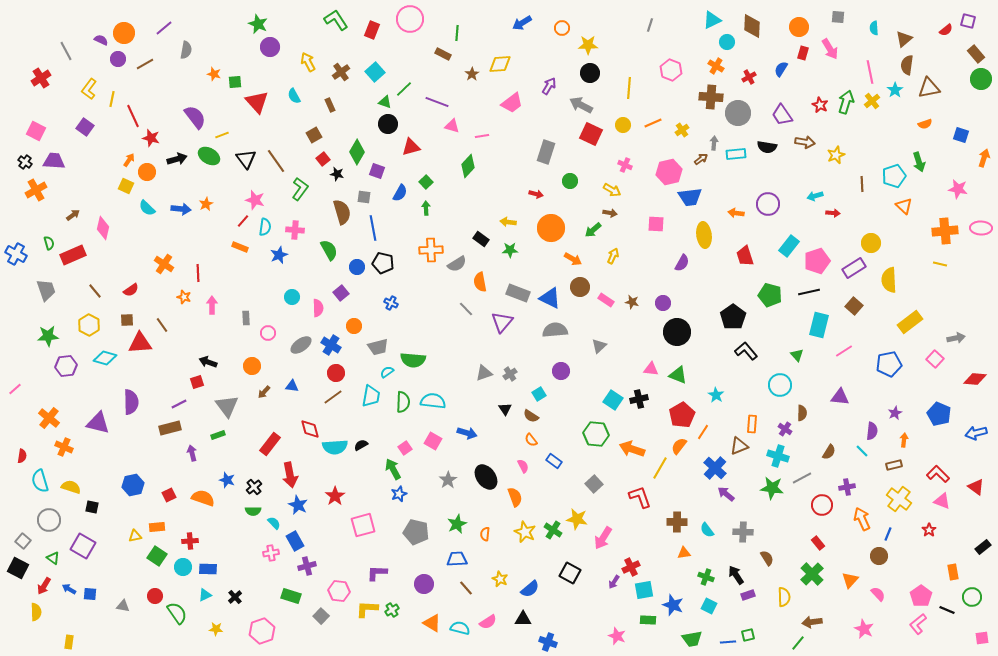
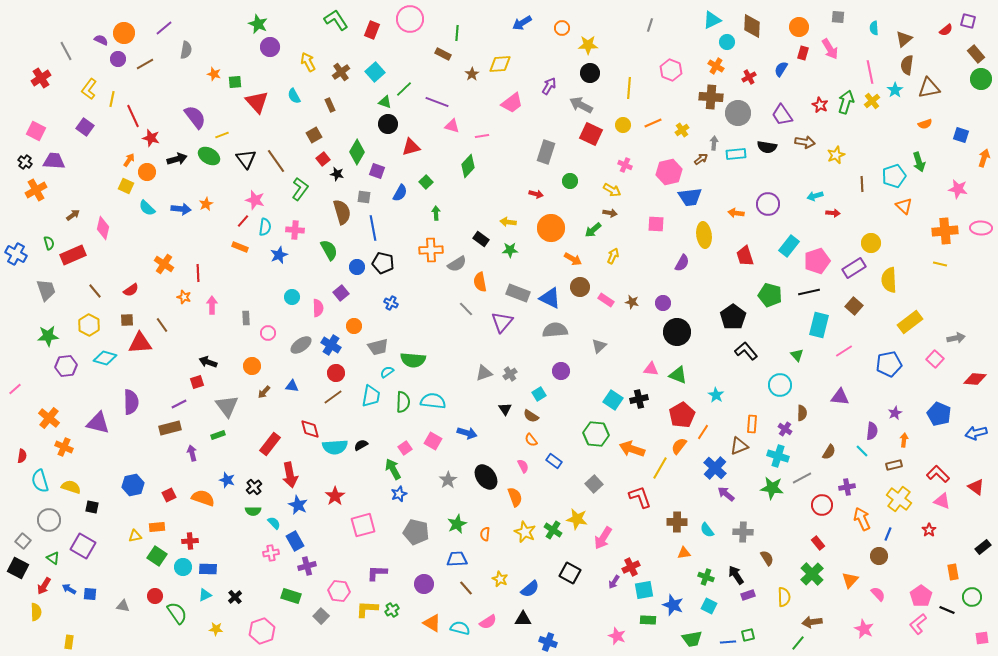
green arrow at (426, 208): moved 10 px right, 5 px down
